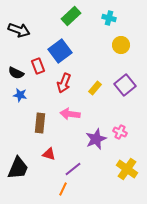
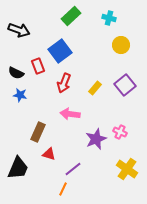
brown rectangle: moved 2 px left, 9 px down; rotated 18 degrees clockwise
